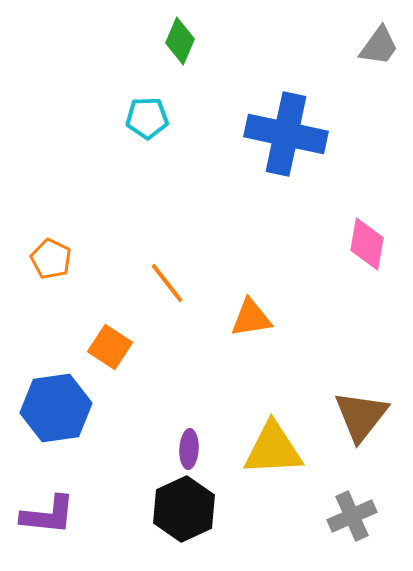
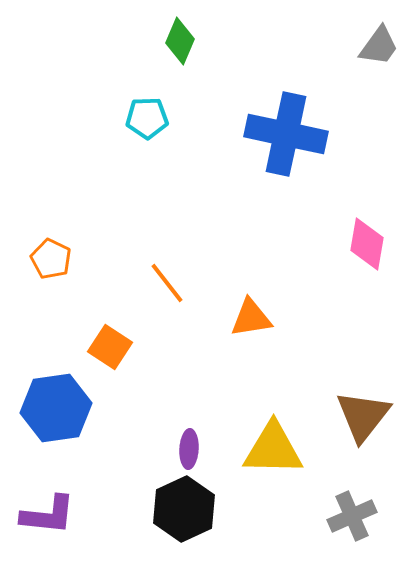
brown triangle: moved 2 px right
yellow triangle: rotated 4 degrees clockwise
